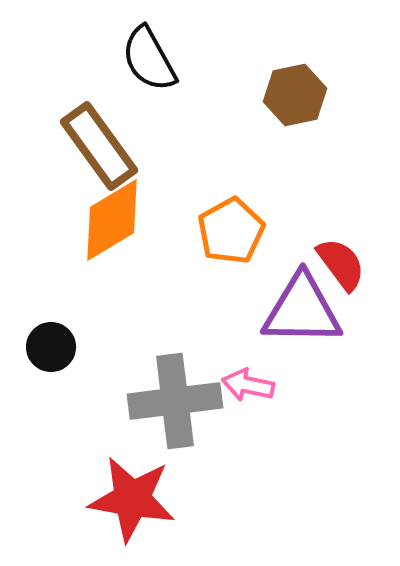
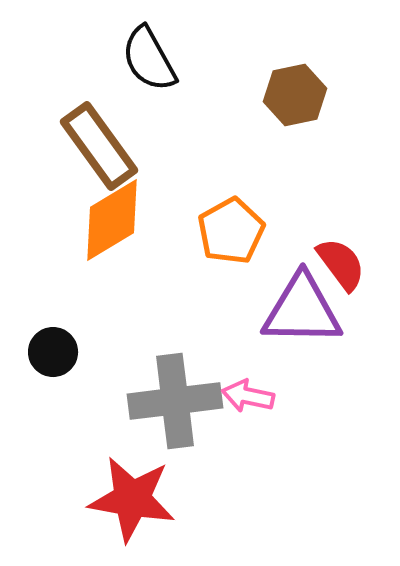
black circle: moved 2 px right, 5 px down
pink arrow: moved 11 px down
